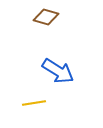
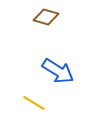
yellow line: rotated 40 degrees clockwise
